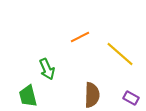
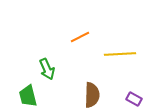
yellow line: rotated 44 degrees counterclockwise
purple rectangle: moved 3 px right, 1 px down
